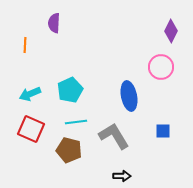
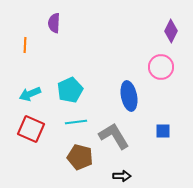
brown pentagon: moved 11 px right, 7 px down
